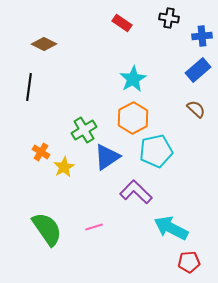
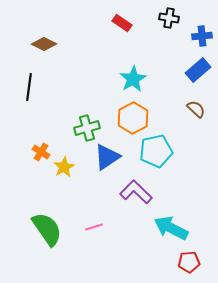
green cross: moved 3 px right, 2 px up; rotated 15 degrees clockwise
